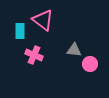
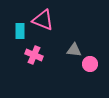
pink triangle: rotated 15 degrees counterclockwise
